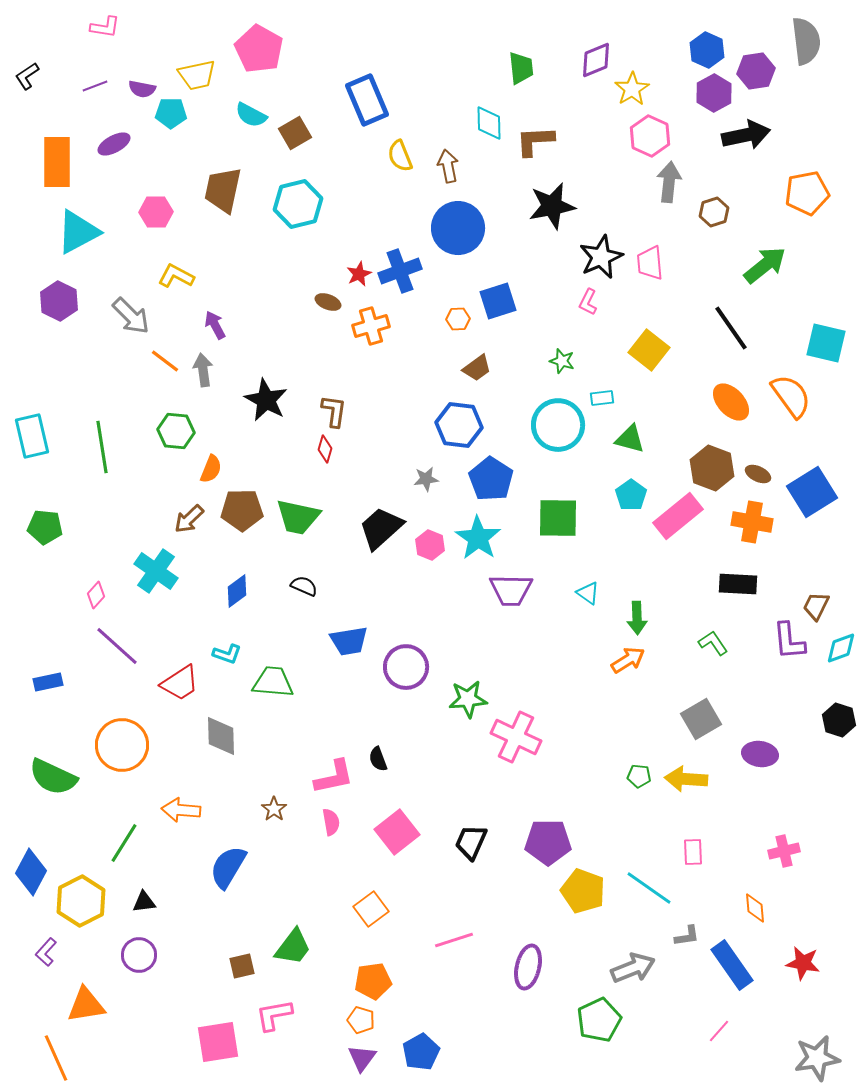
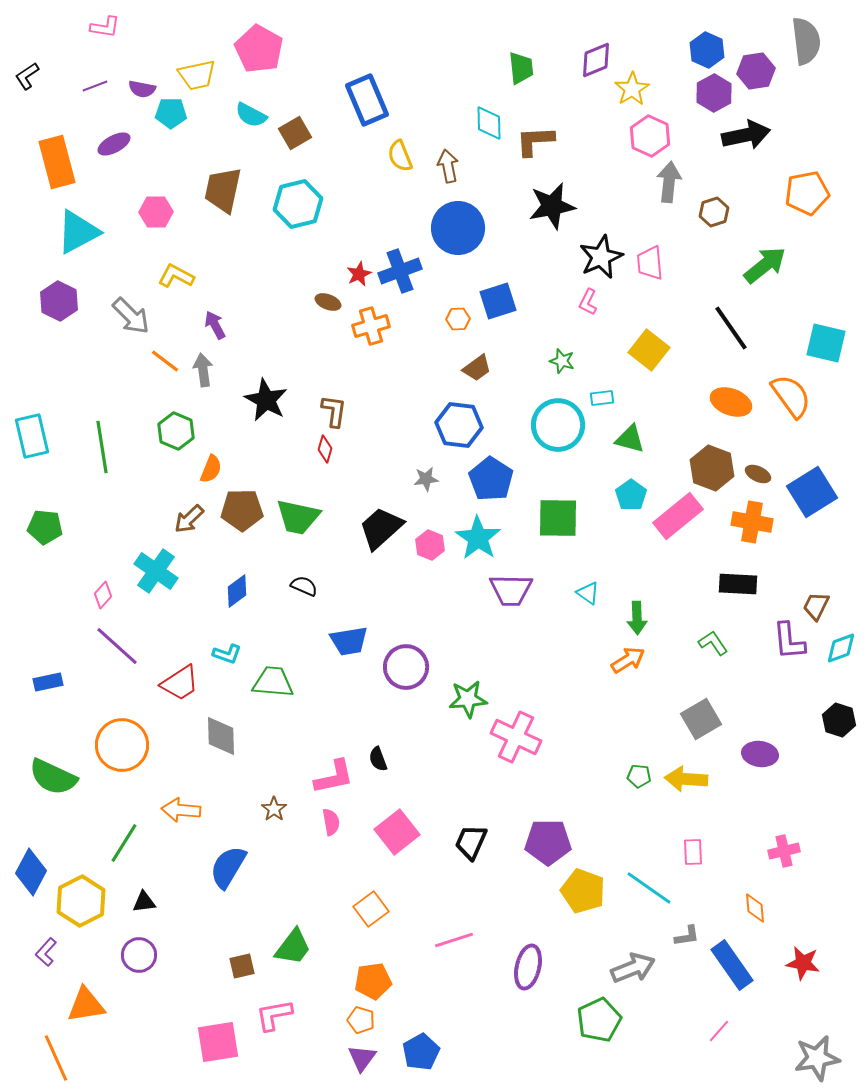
orange rectangle at (57, 162): rotated 15 degrees counterclockwise
orange ellipse at (731, 402): rotated 27 degrees counterclockwise
green hexagon at (176, 431): rotated 18 degrees clockwise
pink diamond at (96, 595): moved 7 px right
